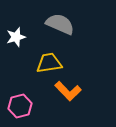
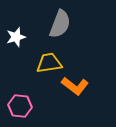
gray semicircle: rotated 88 degrees clockwise
orange L-shape: moved 7 px right, 5 px up; rotated 8 degrees counterclockwise
pink hexagon: rotated 20 degrees clockwise
